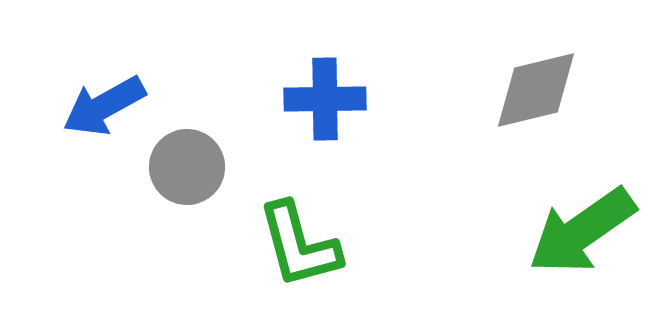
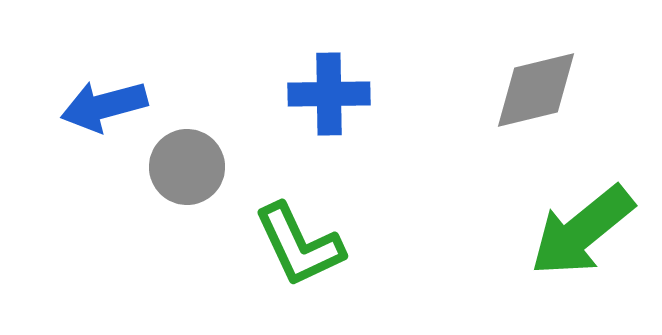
blue cross: moved 4 px right, 5 px up
blue arrow: rotated 14 degrees clockwise
green arrow: rotated 4 degrees counterclockwise
green L-shape: rotated 10 degrees counterclockwise
